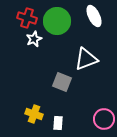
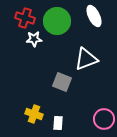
red cross: moved 2 px left
white star: rotated 21 degrees clockwise
